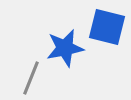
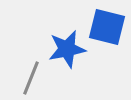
blue star: moved 2 px right, 1 px down
